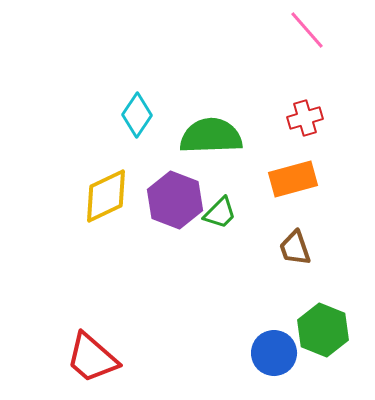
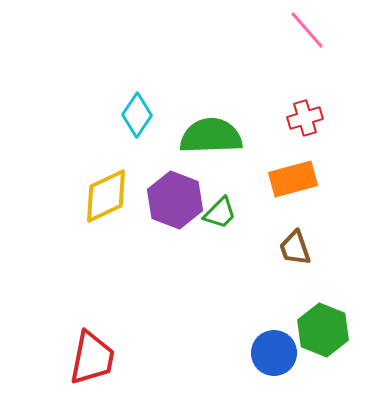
red trapezoid: rotated 120 degrees counterclockwise
